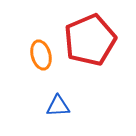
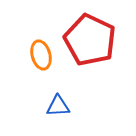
red pentagon: rotated 24 degrees counterclockwise
